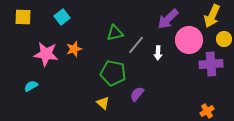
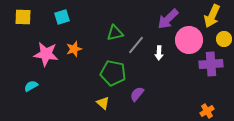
cyan square: rotated 21 degrees clockwise
white arrow: moved 1 px right
